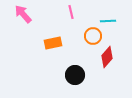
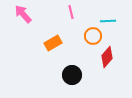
orange rectangle: rotated 18 degrees counterclockwise
black circle: moved 3 px left
